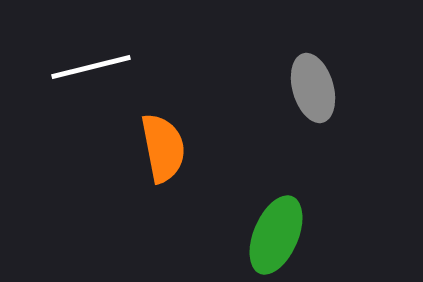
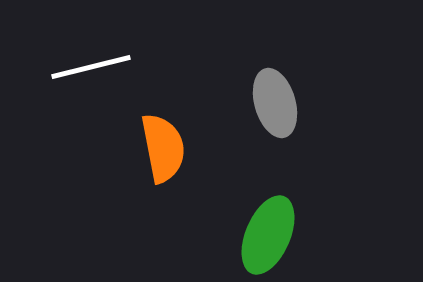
gray ellipse: moved 38 px left, 15 px down
green ellipse: moved 8 px left
